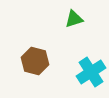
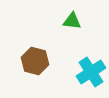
green triangle: moved 2 px left, 2 px down; rotated 24 degrees clockwise
